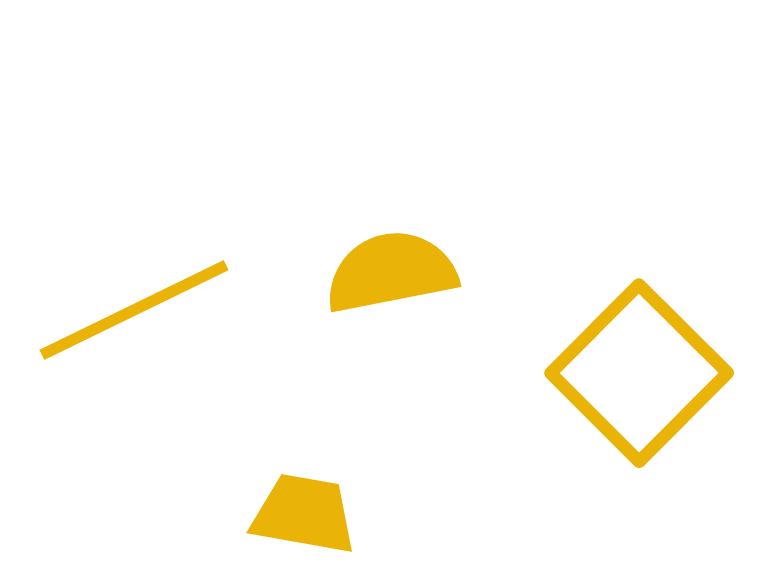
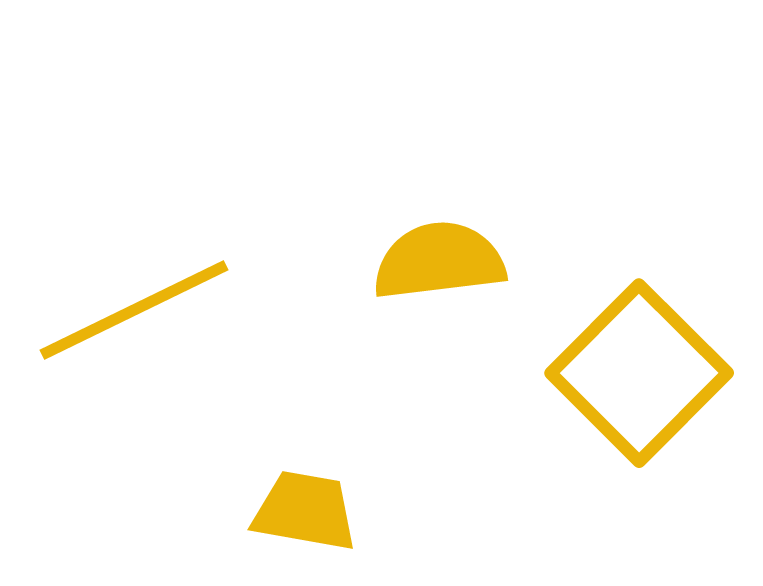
yellow semicircle: moved 48 px right, 11 px up; rotated 4 degrees clockwise
yellow trapezoid: moved 1 px right, 3 px up
